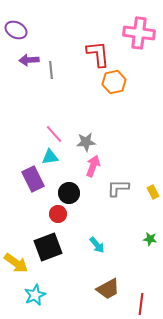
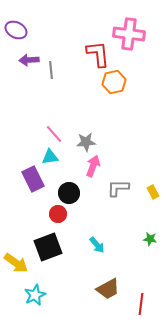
pink cross: moved 10 px left, 1 px down
